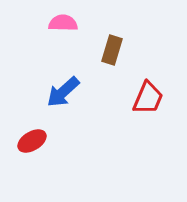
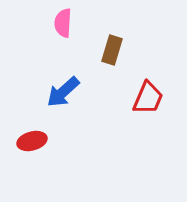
pink semicircle: rotated 88 degrees counterclockwise
red ellipse: rotated 16 degrees clockwise
